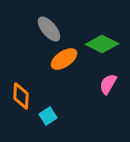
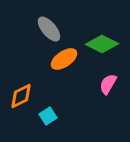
orange diamond: rotated 60 degrees clockwise
